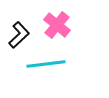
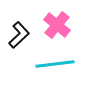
cyan line: moved 9 px right
